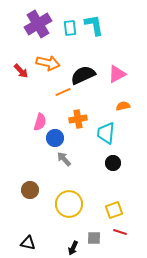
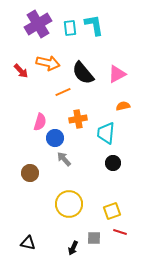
black semicircle: moved 2 px up; rotated 105 degrees counterclockwise
brown circle: moved 17 px up
yellow square: moved 2 px left, 1 px down
